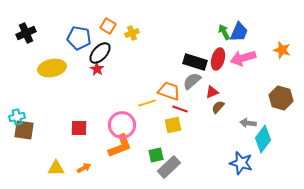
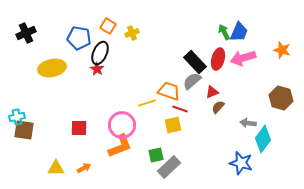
black ellipse: rotated 20 degrees counterclockwise
black rectangle: rotated 30 degrees clockwise
